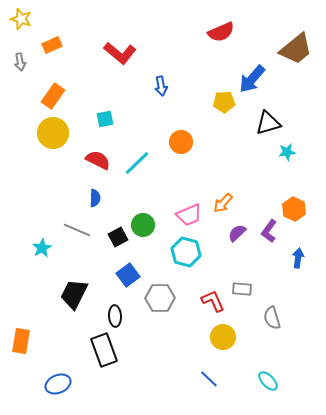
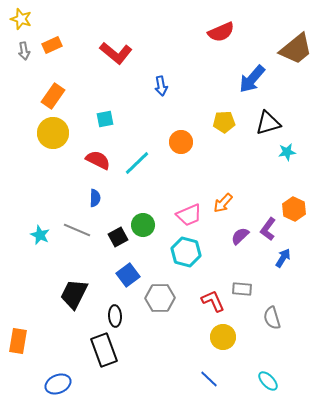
red L-shape at (120, 53): moved 4 px left
gray arrow at (20, 62): moved 4 px right, 11 px up
yellow pentagon at (224, 102): moved 20 px down
purple L-shape at (269, 231): moved 1 px left, 2 px up
purple semicircle at (237, 233): moved 3 px right, 3 px down
cyan star at (42, 248): moved 2 px left, 13 px up; rotated 18 degrees counterclockwise
blue arrow at (298, 258): moved 15 px left; rotated 24 degrees clockwise
orange rectangle at (21, 341): moved 3 px left
